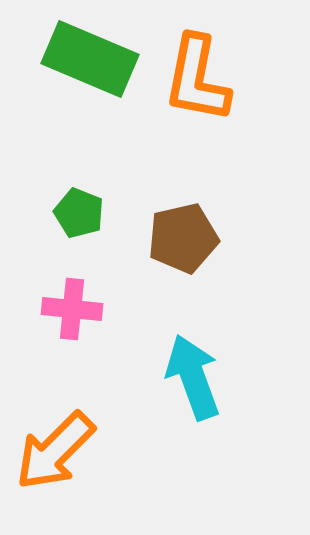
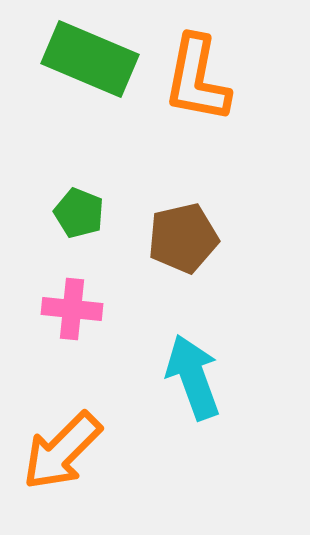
orange arrow: moved 7 px right
